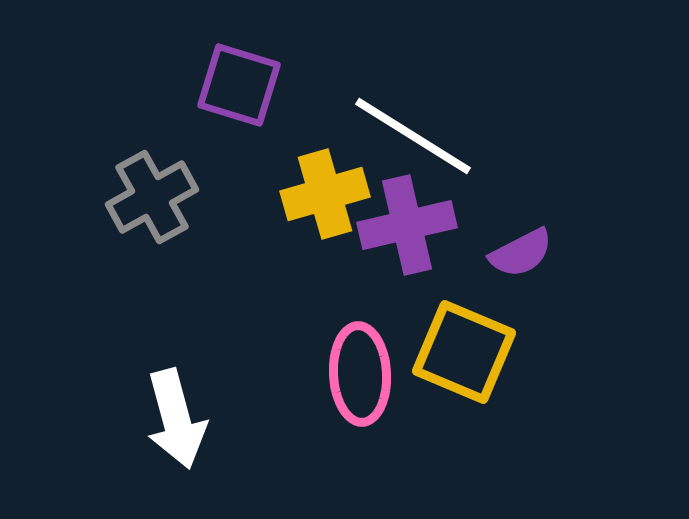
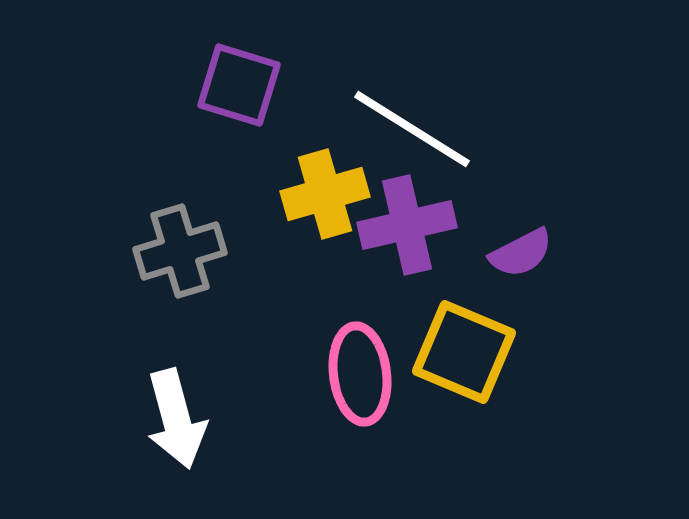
white line: moved 1 px left, 7 px up
gray cross: moved 28 px right, 54 px down; rotated 12 degrees clockwise
pink ellipse: rotated 4 degrees counterclockwise
